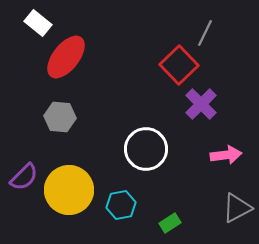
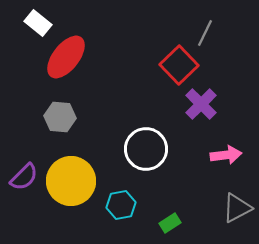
yellow circle: moved 2 px right, 9 px up
